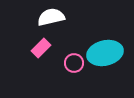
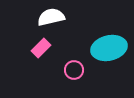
cyan ellipse: moved 4 px right, 5 px up
pink circle: moved 7 px down
